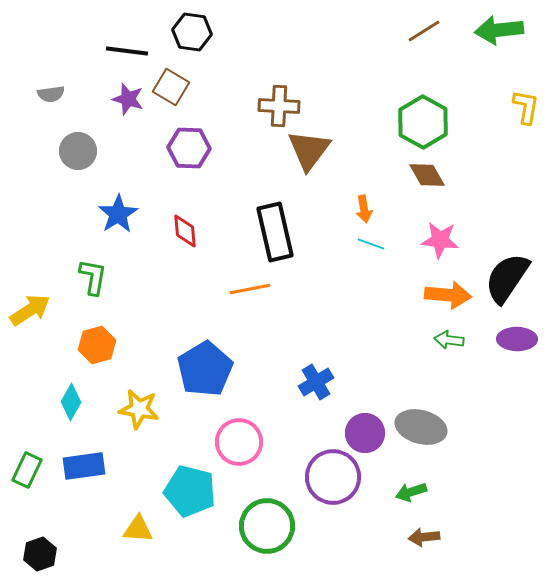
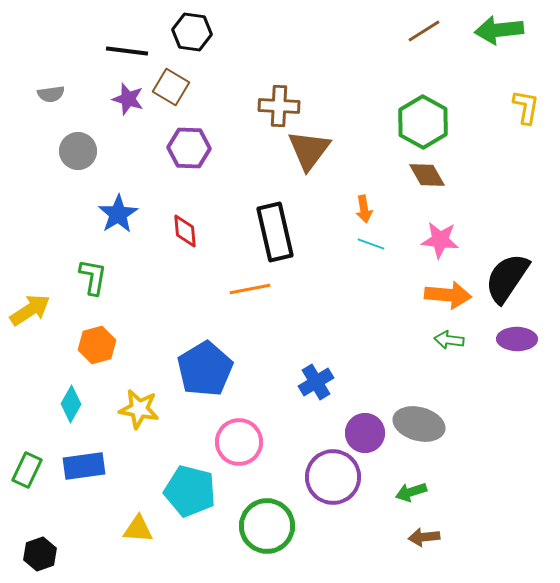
cyan diamond at (71, 402): moved 2 px down
gray ellipse at (421, 427): moved 2 px left, 3 px up
